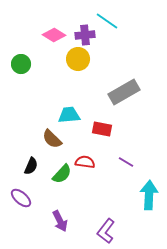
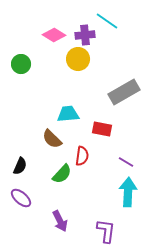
cyan trapezoid: moved 1 px left, 1 px up
red semicircle: moved 3 px left, 6 px up; rotated 90 degrees clockwise
black semicircle: moved 11 px left
cyan arrow: moved 21 px left, 3 px up
purple L-shape: rotated 150 degrees clockwise
